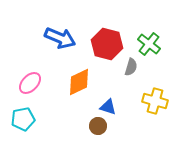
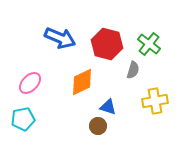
gray semicircle: moved 2 px right, 3 px down
orange diamond: moved 3 px right
yellow cross: rotated 25 degrees counterclockwise
